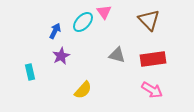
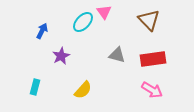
blue arrow: moved 13 px left
cyan rectangle: moved 5 px right, 15 px down; rotated 28 degrees clockwise
